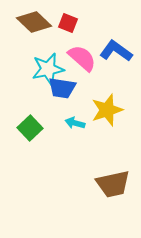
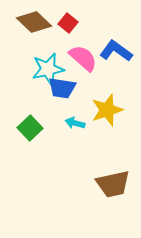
red square: rotated 18 degrees clockwise
pink semicircle: moved 1 px right
